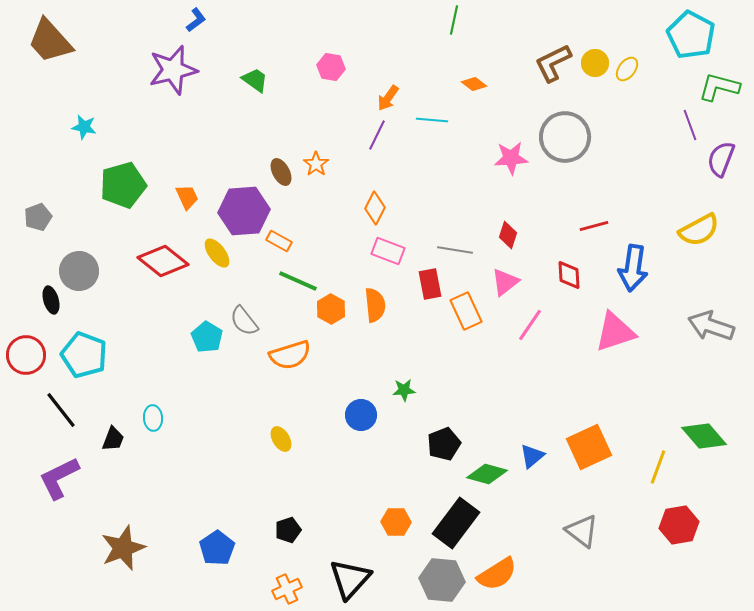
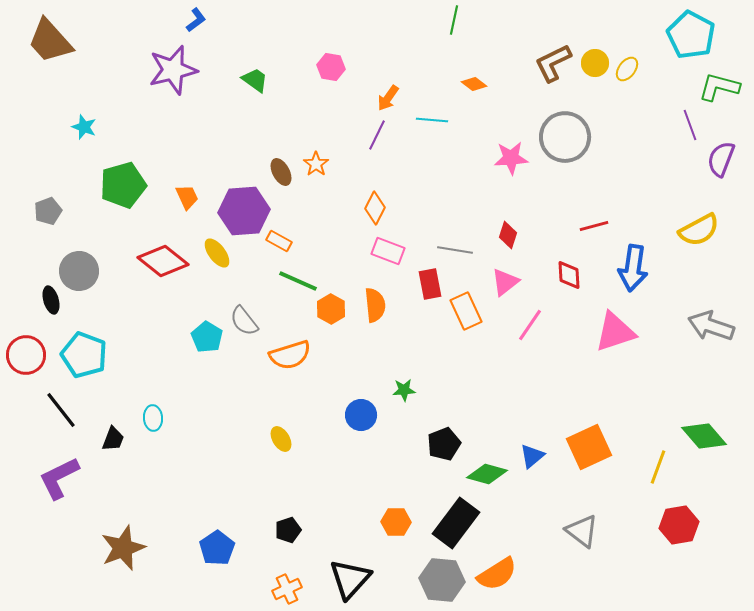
cyan star at (84, 127): rotated 10 degrees clockwise
gray pentagon at (38, 217): moved 10 px right, 6 px up
